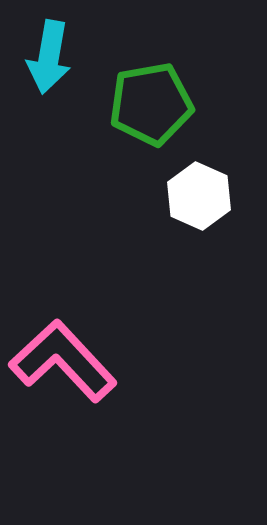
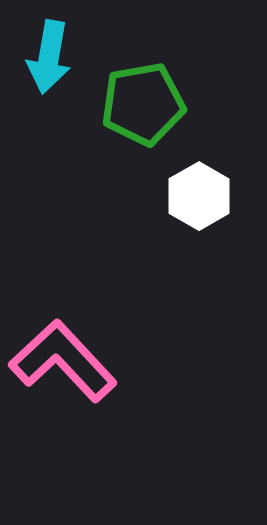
green pentagon: moved 8 px left
white hexagon: rotated 6 degrees clockwise
